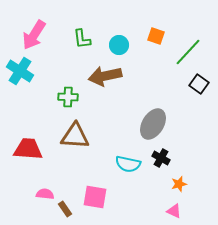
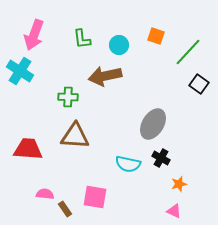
pink arrow: rotated 12 degrees counterclockwise
